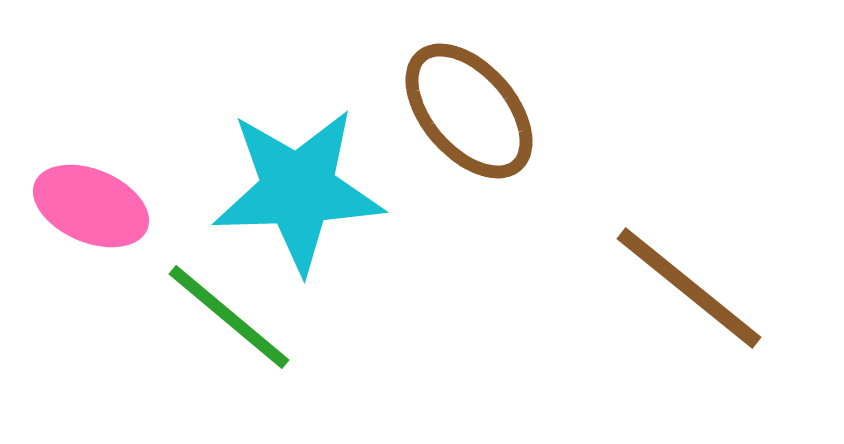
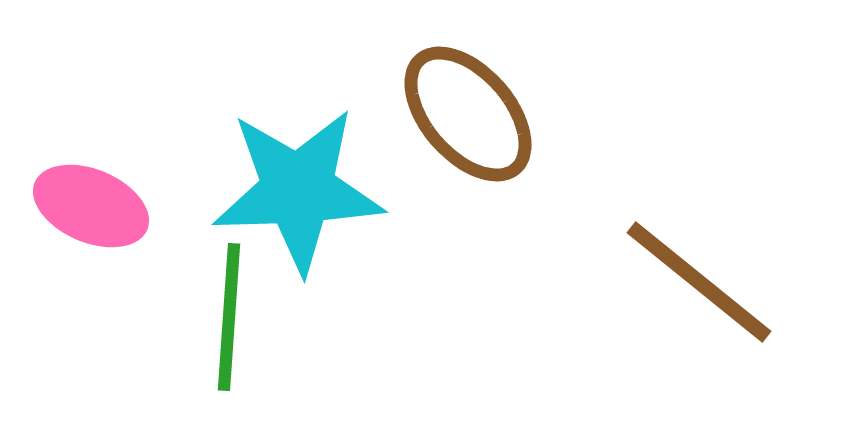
brown ellipse: moved 1 px left, 3 px down
brown line: moved 10 px right, 6 px up
green line: rotated 54 degrees clockwise
